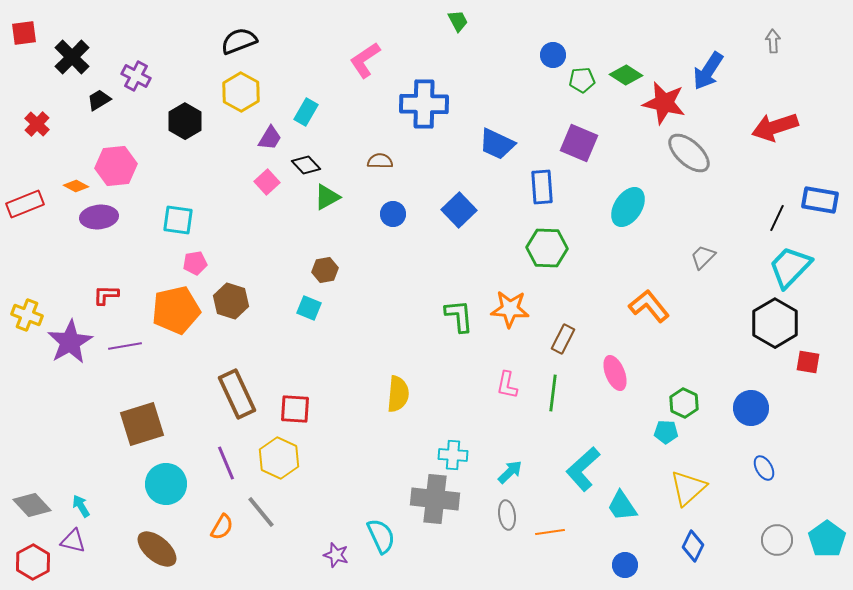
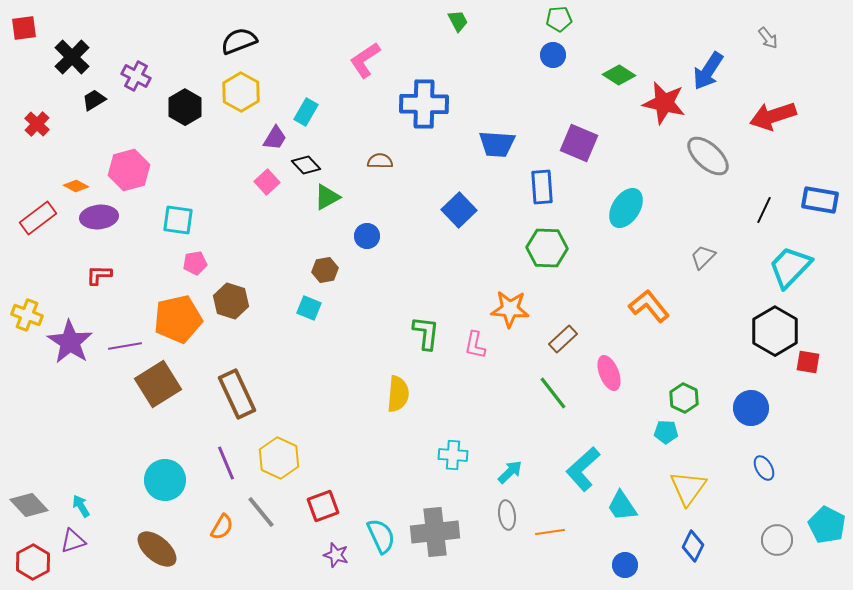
red square at (24, 33): moved 5 px up
gray arrow at (773, 41): moved 5 px left, 3 px up; rotated 145 degrees clockwise
green diamond at (626, 75): moved 7 px left
green pentagon at (582, 80): moved 23 px left, 61 px up
black trapezoid at (99, 100): moved 5 px left
black hexagon at (185, 121): moved 14 px up
red arrow at (775, 127): moved 2 px left, 11 px up
purple trapezoid at (270, 138): moved 5 px right
blue trapezoid at (497, 144): rotated 21 degrees counterclockwise
gray ellipse at (689, 153): moved 19 px right, 3 px down
pink hexagon at (116, 166): moved 13 px right, 4 px down; rotated 9 degrees counterclockwise
red rectangle at (25, 204): moved 13 px right, 14 px down; rotated 15 degrees counterclockwise
cyan ellipse at (628, 207): moved 2 px left, 1 px down
blue circle at (393, 214): moved 26 px left, 22 px down
black line at (777, 218): moved 13 px left, 8 px up
red L-shape at (106, 295): moved 7 px left, 20 px up
orange pentagon at (176, 310): moved 2 px right, 9 px down
green L-shape at (459, 316): moved 33 px left, 17 px down; rotated 12 degrees clockwise
black hexagon at (775, 323): moved 8 px down
brown rectangle at (563, 339): rotated 20 degrees clockwise
purple star at (70, 342): rotated 9 degrees counterclockwise
pink ellipse at (615, 373): moved 6 px left
pink L-shape at (507, 385): moved 32 px left, 40 px up
green line at (553, 393): rotated 45 degrees counterclockwise
green hexagon at (684, 403): moved 5 px up
red square at (295, 409): moved 28 px right, 97 px down; rotated 24 degrees counterclockwise
brown square at (142, 424): moved 16 px right, 40 px up; rotated 15 degrees counterclockwise
cyan circle at (166, 484): moved 1 px left, 4 px up
yellow triangle at (688, 488): rotated 12 degrees counterclockwise
gray cross at (435, 499): moved 33 px down; rotated 12 degrees counterclockwise
gray diamond at (32, 505): moved 3 px left
cyan pentagon at (827, 539): moved 14 px up; rotated 9 degrees counterclockwise
purple triangle at (73, 541): rotated 32 degrees counterclockwise
